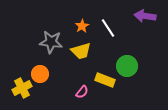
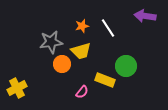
orange star: rotated 16 degrees clockwise
gray star: rotated 15 degrees counterclockwise
green circle: moved 1 px left
orange circle: moved 22 px right, 10 px up
yellow cross: moved 5 px left
